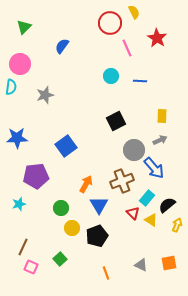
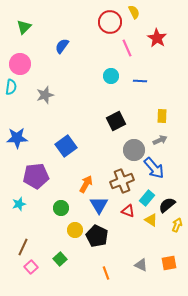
red circle: moved 1 px up
red triangle: moved 5 px left, 2 px up; rotated 24 degrees counterclockwise
yellow circle: moved 3 px right, 2 px down
black pentagon: rotated 25 degrees counterclockwise
pink square: rotated 24 degrees clockwise
